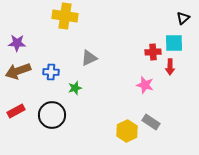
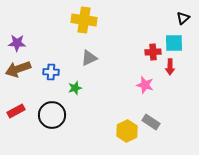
yellow cross: moved 19 px right, 4 px down
brown arrow: moved 2 px up
